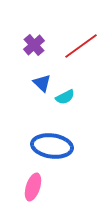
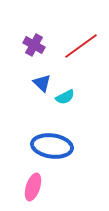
purple cross: rotated 20 degrees counterclockwise
